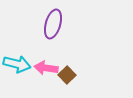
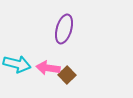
purple ellipse: moved 11 px right, 5 px down
pink arrow: moved 2 px right
